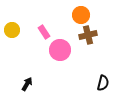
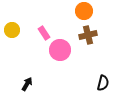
orange circle: moved 3 px right, 4 px up
pink rectangle: moved 1 px down
